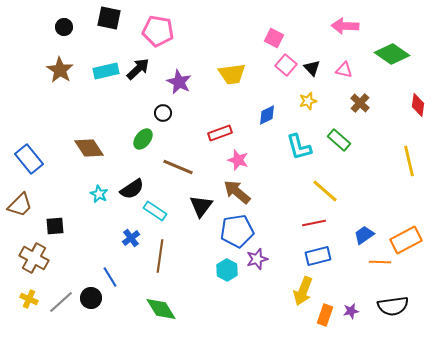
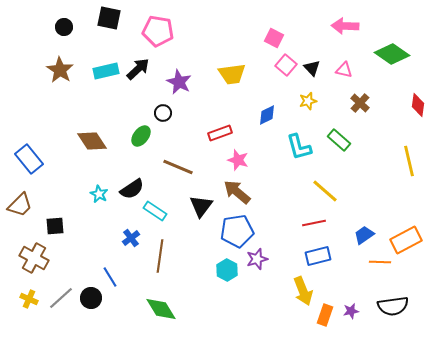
green ellipse at (143, 139): moved 2 px left, 3 px up
brown diamond at (89, 148): moved 3 px right, 7 px up
yellow arrow at (303, 291): rotated 44 degrees counterclockwise
gray line at (61, 302): moved 4 px up
